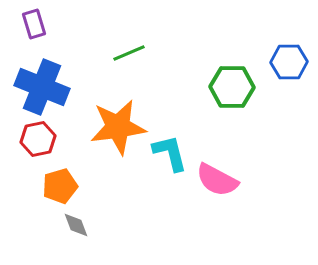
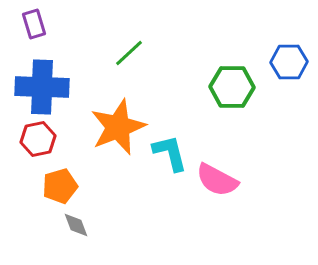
green line: rotated 20 degrees counterclockwise
blue cross: rotated 20 degrees counterclockwise
orange star: rotated 14 degrees counterclockwise
